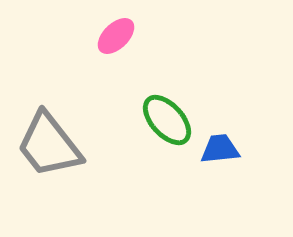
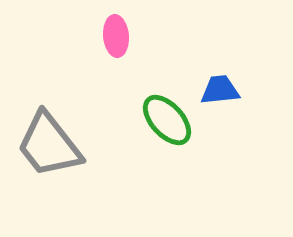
pink ellipse: rotated 51 degrees counterclockwise
blue trapezoid: moved 59 px up
